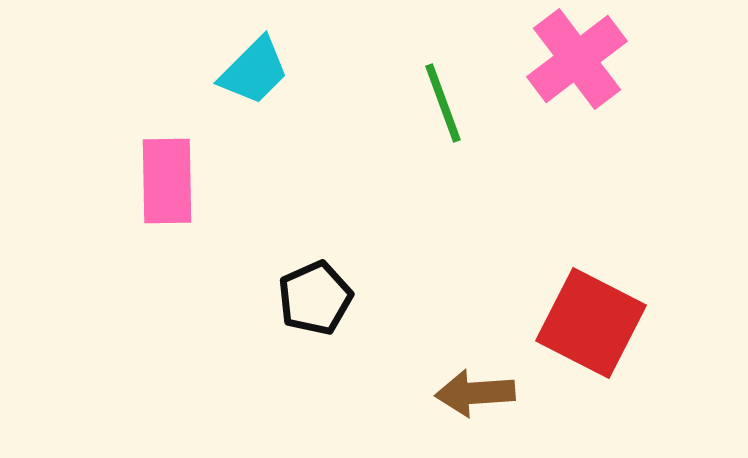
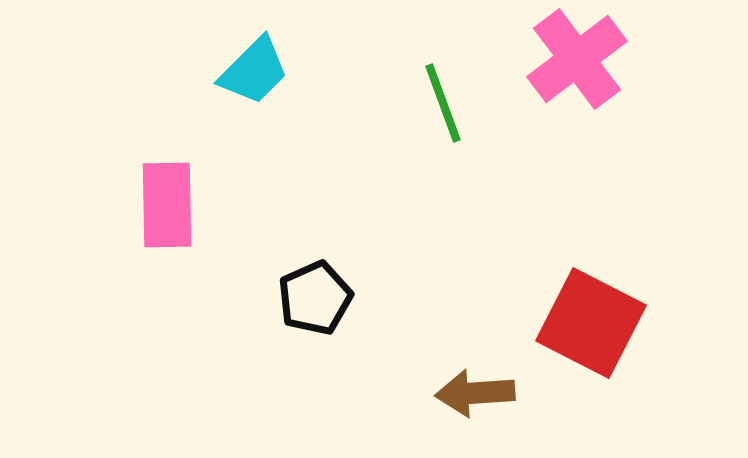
pink rectangle: moved 24 px down
